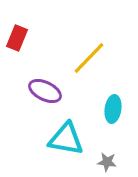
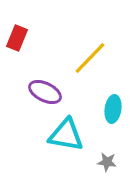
yellow line: moved 1 px right
purple ellipse: moved 1 px down
cyan triangle: moved 4 px up
